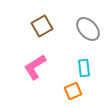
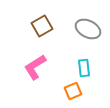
gray ellipse: rotated 20 degrees counterclockwise
